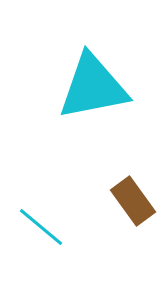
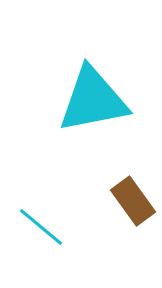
cyan triangle: moved 13 px down
